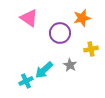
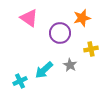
cyan cross: moved 6 px left
